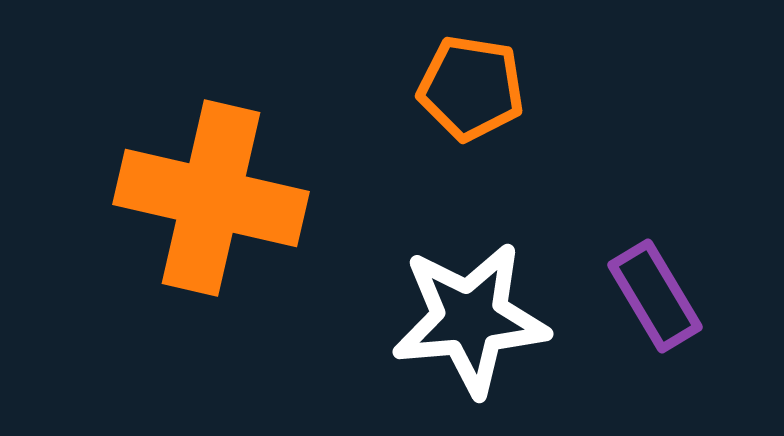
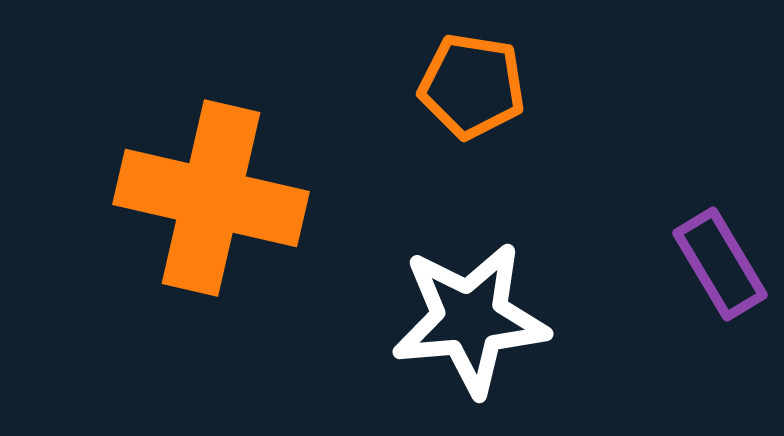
orange pentagon: moved 1 px right, 2 px up
purple rectangle: moved 65 px right, 32 px up
